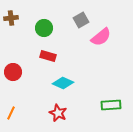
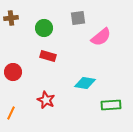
gray square: moved 3 px left, 2 px up; rotated 21 degrees clockwise
cyan diamond: moved 22 px right; rotated 15 degrees counterclockwise
red star: moved 12 px left, 13 px up
